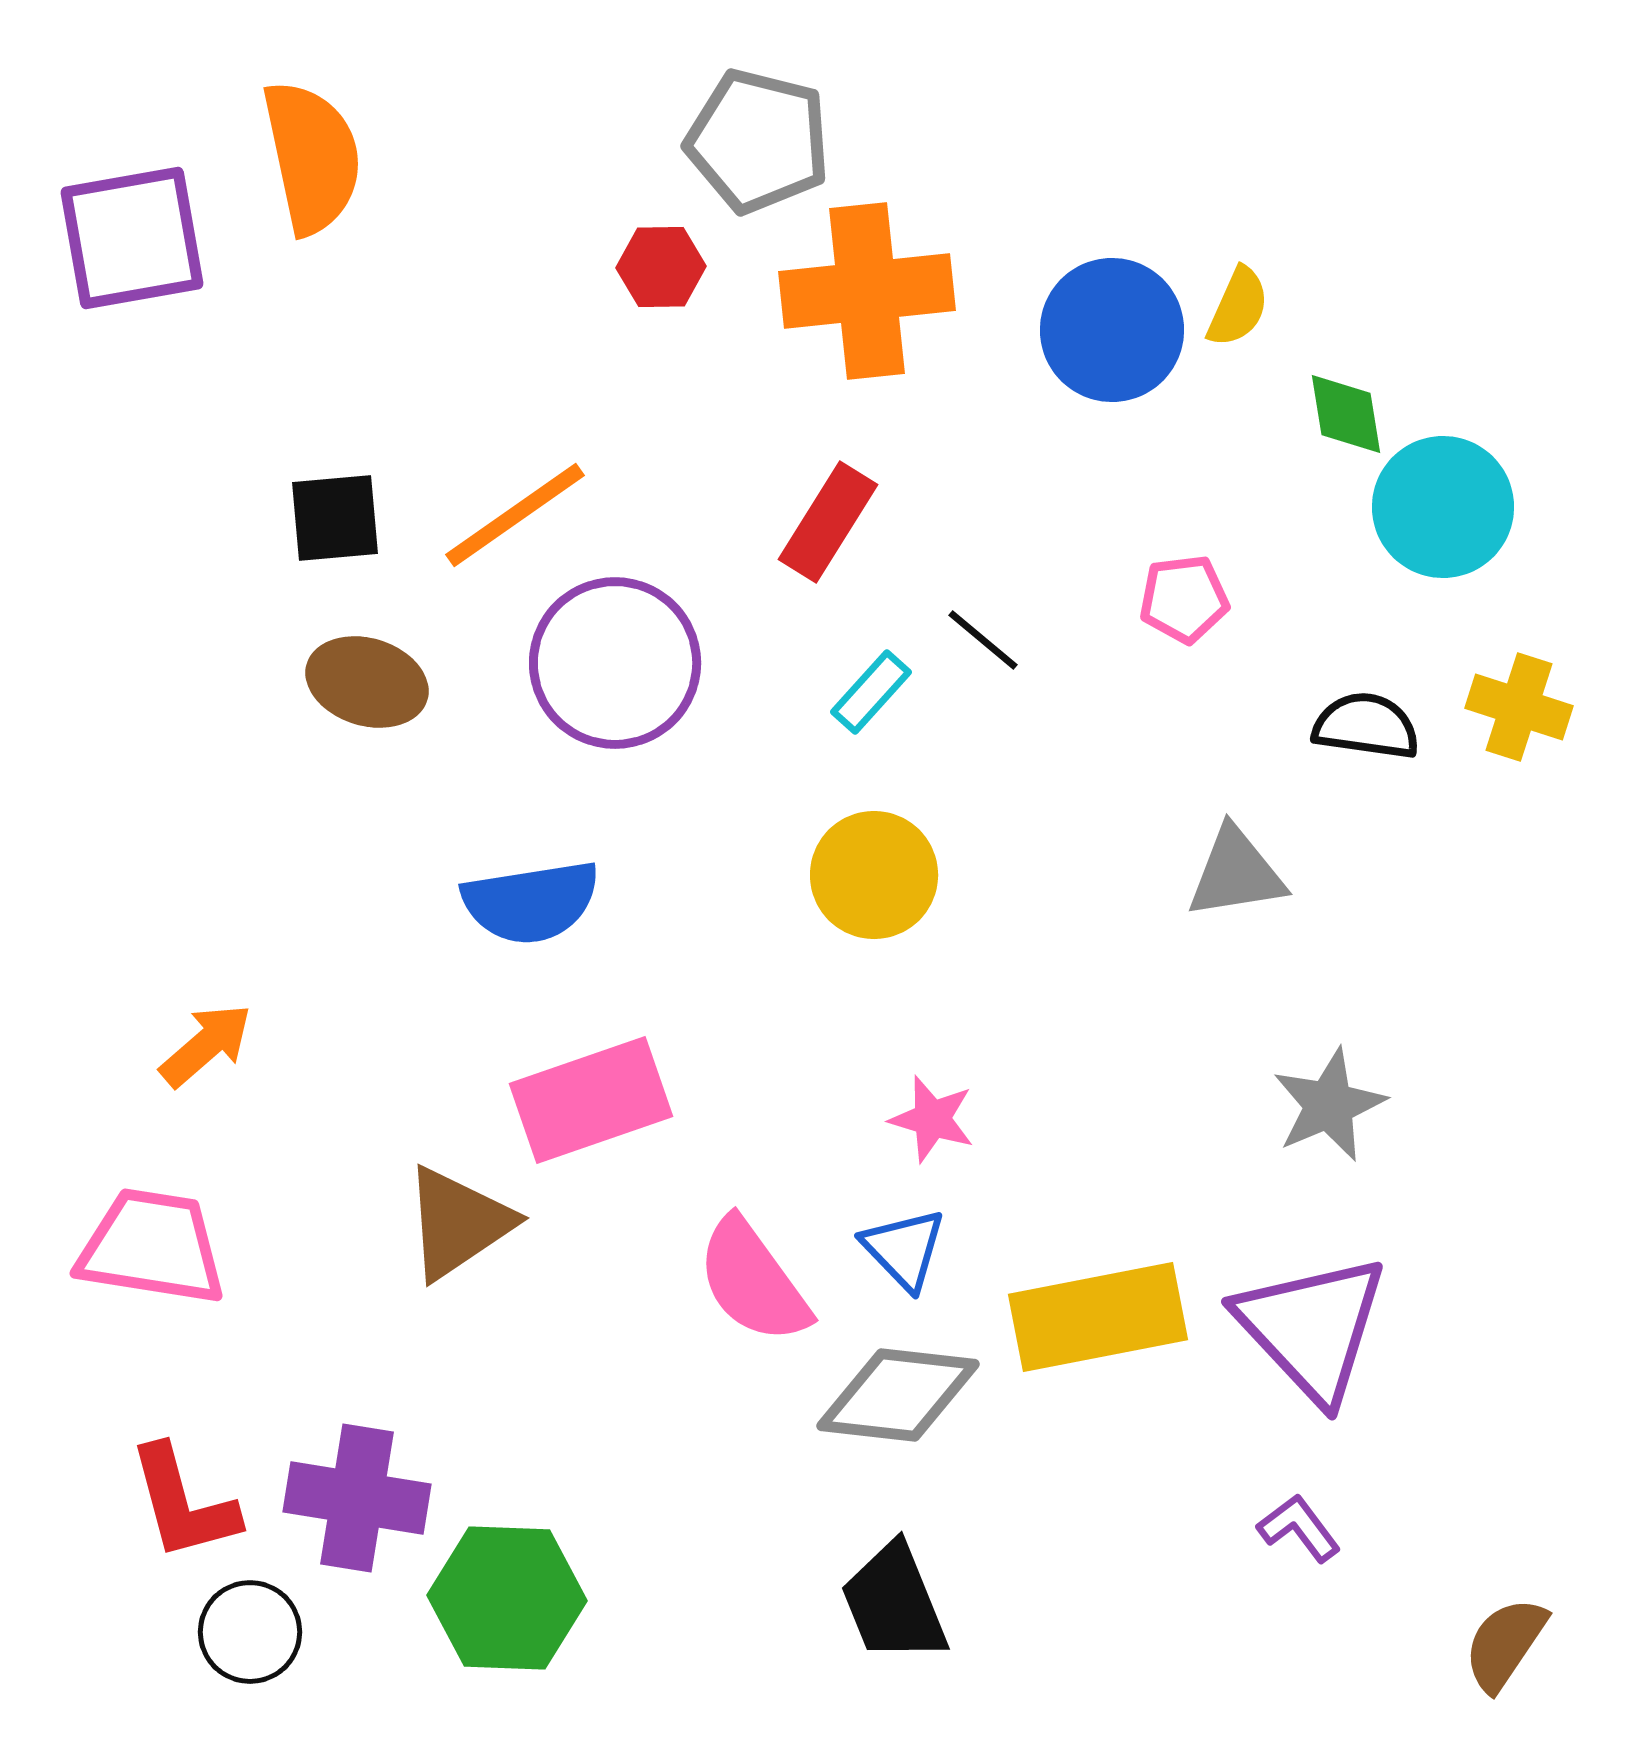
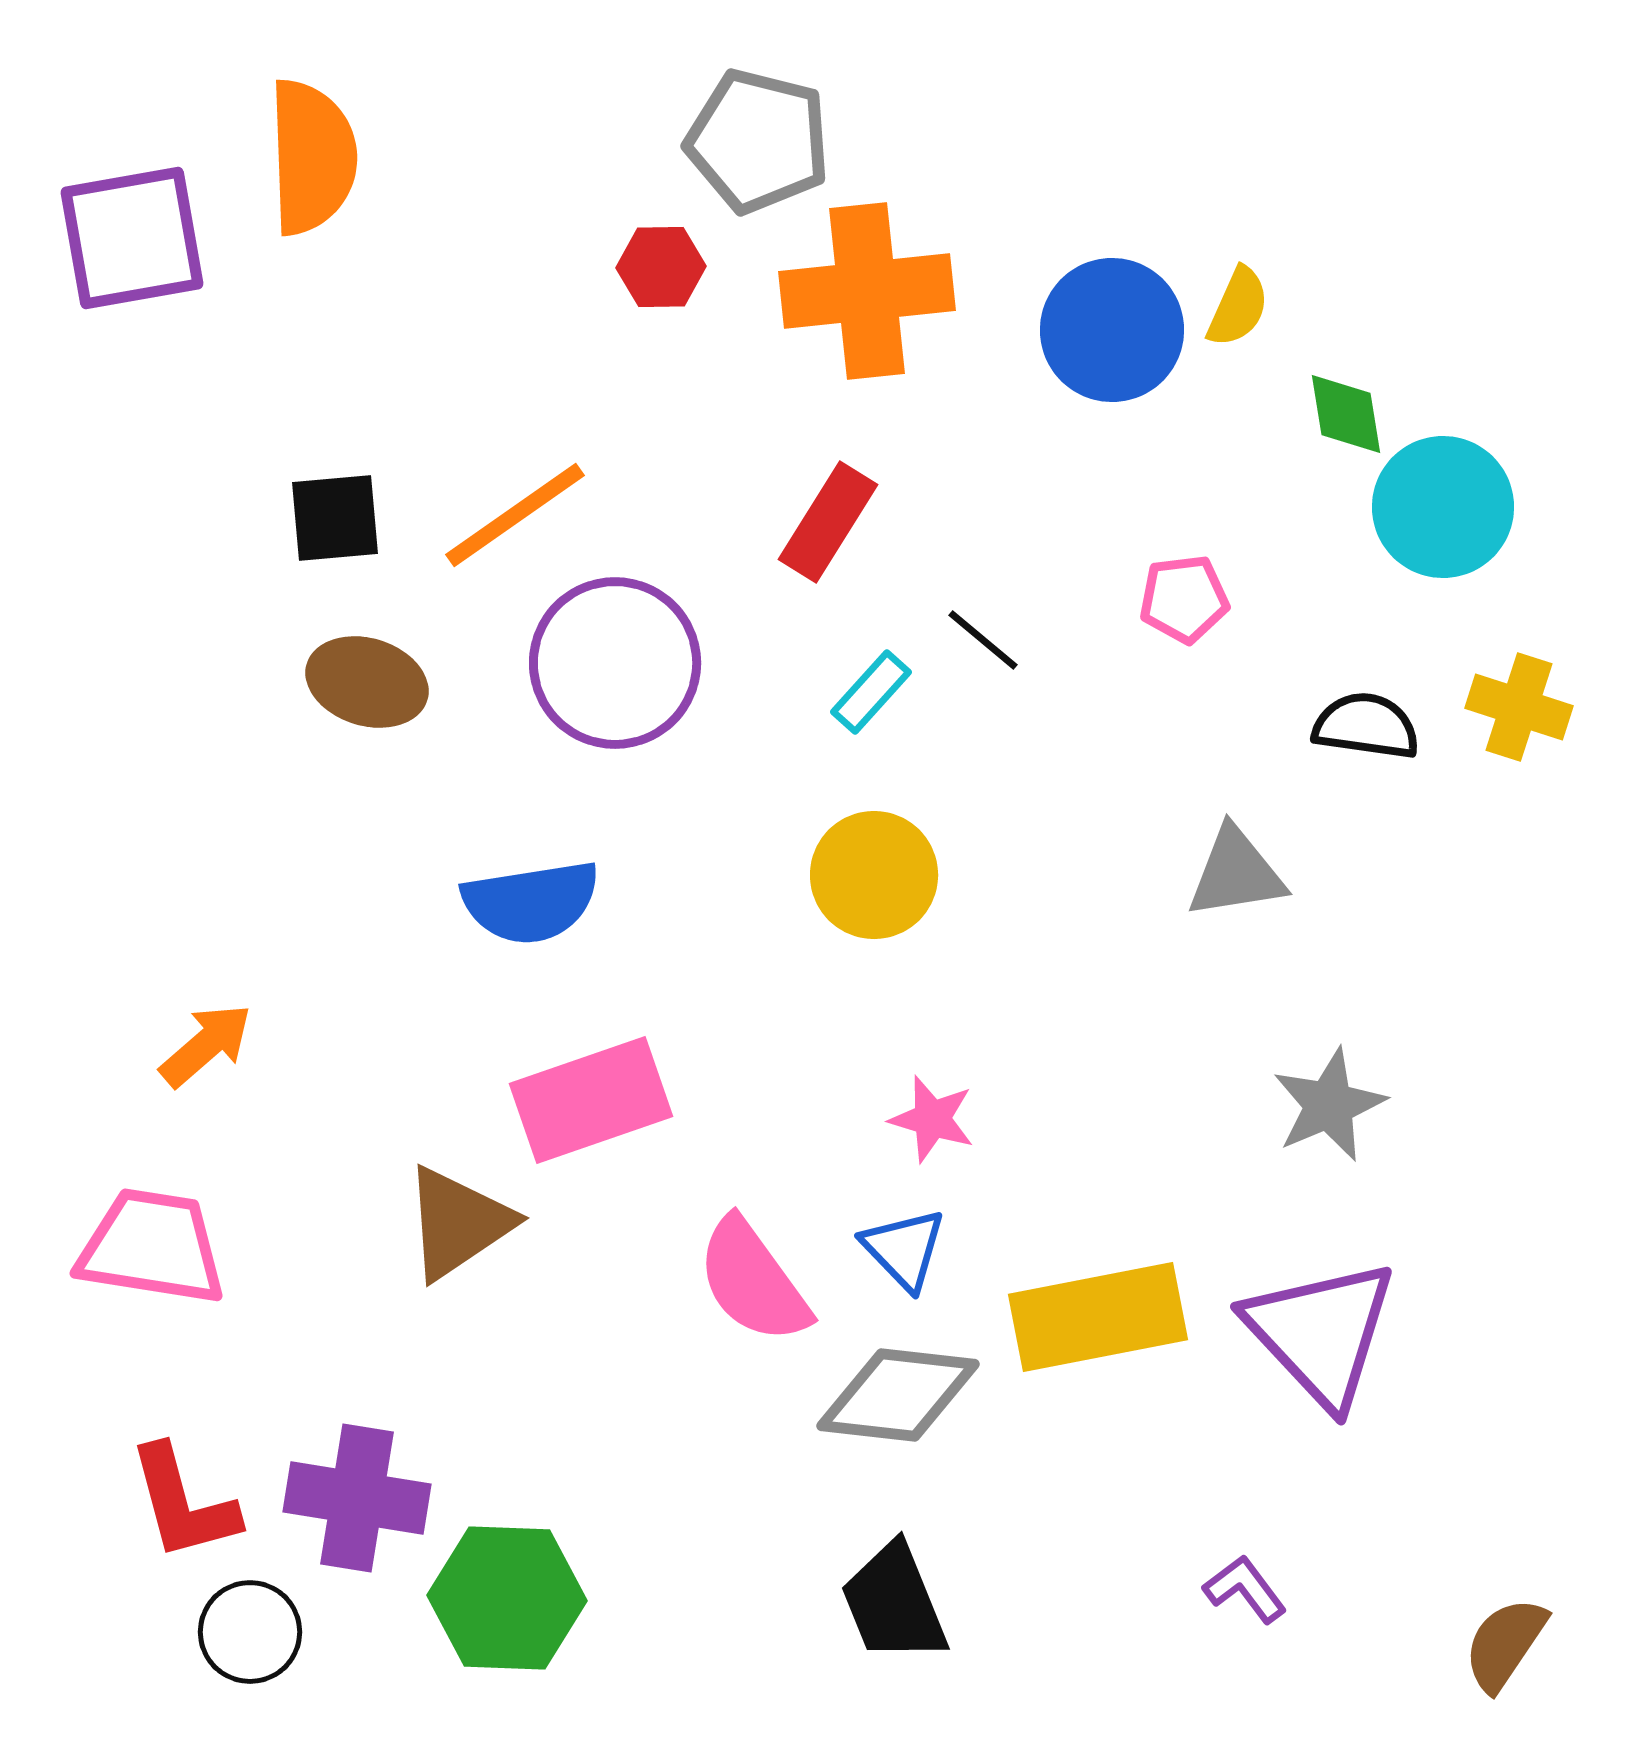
orange semicircle: rotated 10 degrees clockwise
purple triangle: moved 9 px right, 5 px down
purple L-shape: moved 54 px left, 61 px down
